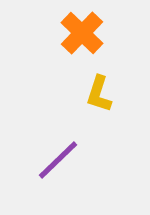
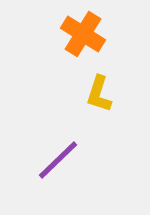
orange cross: moved 1 px right, 1 px down; rotated 12 degrees counterclockwise
